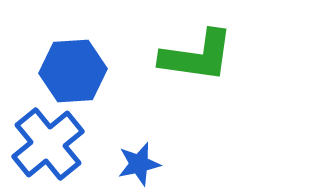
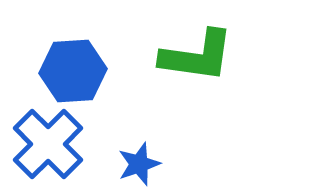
blue cross: rotated 6 degrees counterclockwise
blue star: rotated 6 degrees counterclockwise
